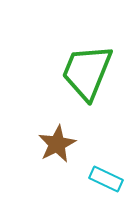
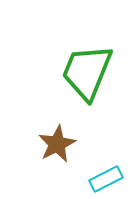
cyan rectangle: rotated 52 degrees counterclockwise
